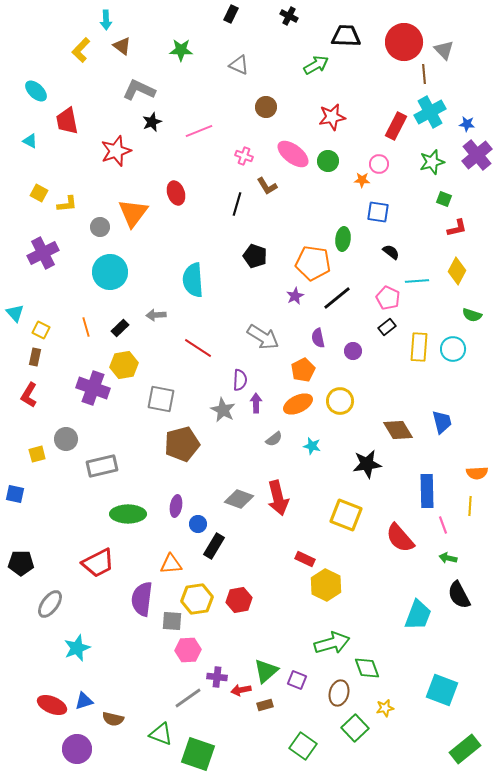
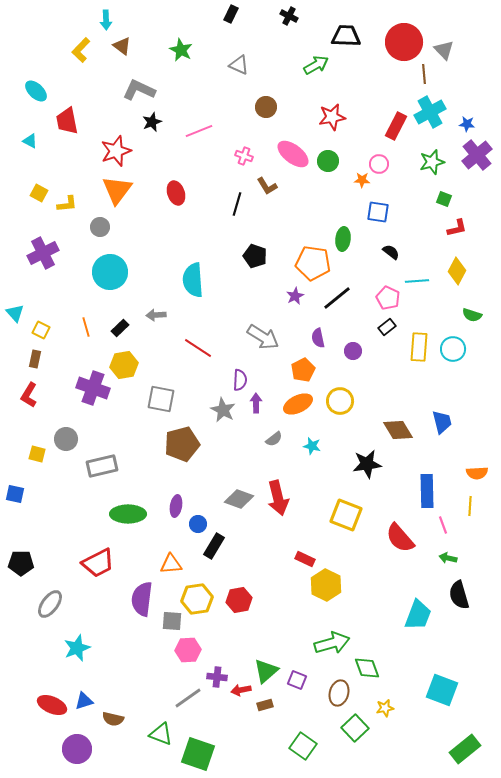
green star at (181, 50): rotated 25 degrees clockwise
orange triangle at (133, 213): moved 16 px left, 23 px up
brown rectangle at (35, 357): moved 2 px down
yellow square at (37, 454): rotated 30 degrees clockwise
black semicircle at (459, 595): rotated 12 degrees clockwise
